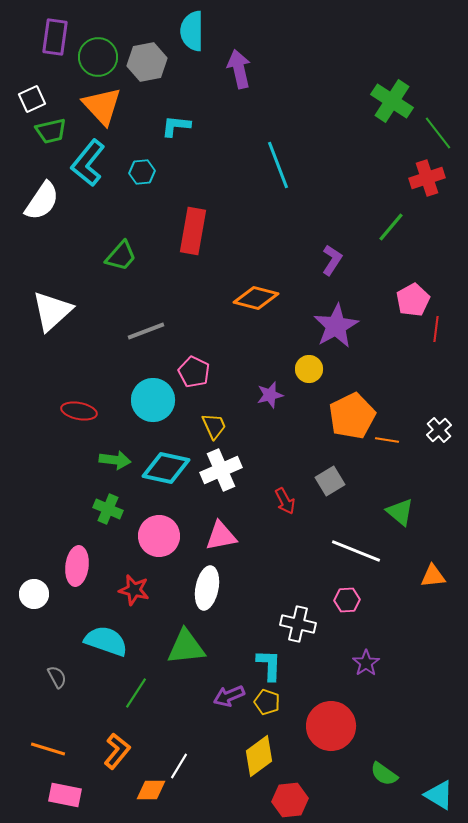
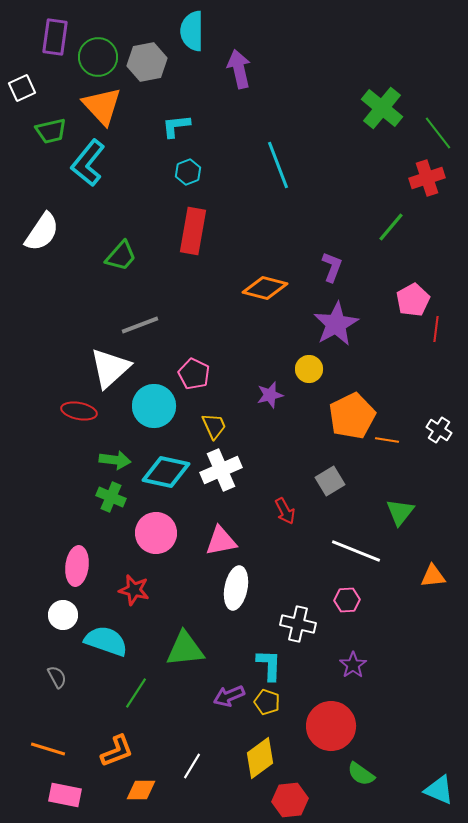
white square at (32, 99): moved 10 px left, 11 px up
green cross at (392, 101): moved 10 px left, 7 px down; rotated 6 degrees clockwise
cyan L-shape at (176, 126): rotated 12 degrees counterclockwise
cyan hexagon at (142, 172): moved 46 px right; rotated 15 degrees counterclockwise
white semicircle at (42, 201): moved 31 px down
purple L-shape at (332, 260): moved 7 px down; rotated 12 degrees counterclockwise
orange diamond at (256, 298): moved 9 px right, 10 px up
white triangle at (52, 311): moved 58 px right, 57 px down
purple star at (336, 326): moved 2 px up
gray line at (146, 331): moved 6 px left, 6 px up
pink pentagon at (194, 372): moved 2 px down
cyan circle at (153, 400): moved 1 px right, 6 px down
white cross at (439, 430): rotated 15 degrees counterclockwise
cyan diamond at (166, 468): moved 4 px down
red arrow at (285, 501): moved 10 px down
green cross at (108, 509): moved 3 px right, 12 px up
green triangle at (400, 512): rotated 28 degrees clockwise
pink circle at (159, 536): moved 3 px left, 3 px up
pink triangle at (221, 536): moved 5 px down
white ellipse at (207, 588): moved 29 px right
white circle at (34, 594): moved 29 px right, 21 px down
green triangle at (186, 647): moved 1 px left, 2 px down
purple star at (366, 663): moved 13 px left, 2 px down
orange L-shape at (117, 751): rotated 30 degrees clockwise
yellow diamond at (259, 756): moved 1 px right, 2 px down
white line at (179, 766): moved 13 px right
green semicircle at (384, 774): moved 23 px left
orange diamond at (151, 790): moved 10 px left
cyan triangle at (439, 795): moved 5 px up; rotated 8 degrees counterclockwise
